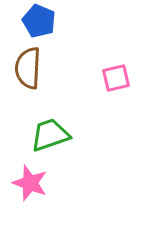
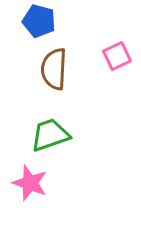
blue pentagon: rotated 8 degrees counterclockwise
brown semicircle: moved 26 px right, 1 px down
pink square: moved 1 px right, 22 px up; rotated 12 degrees counterclockwise
